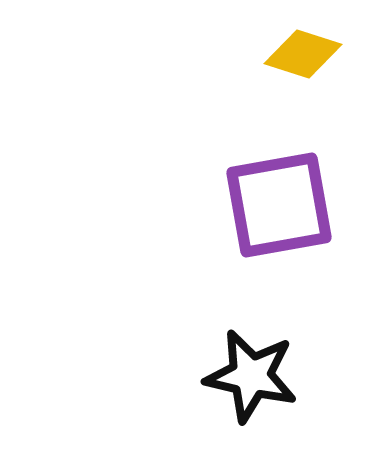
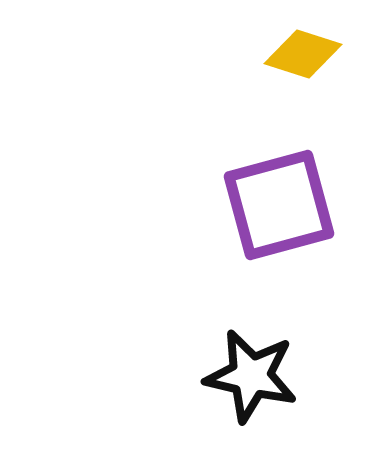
purple square: rotated 5 degrees counterclockwise
